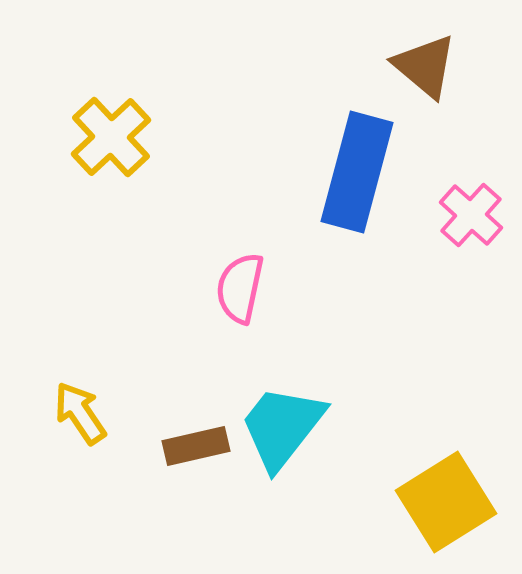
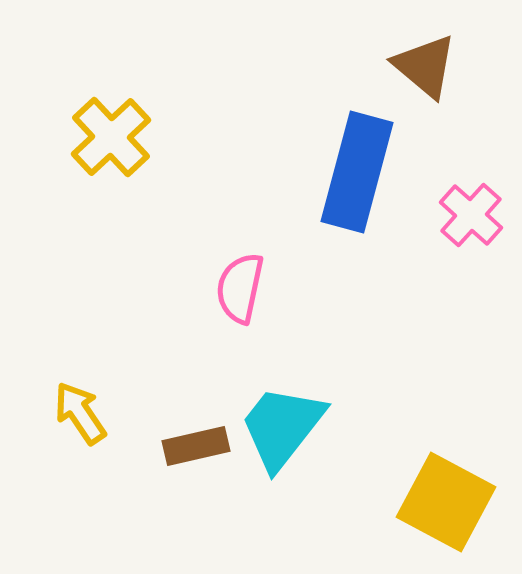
yellow square: rotated 30 degrees counterclockwise
